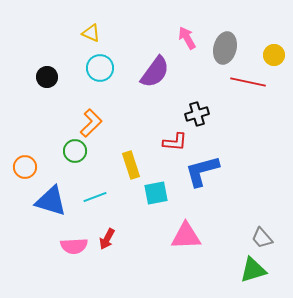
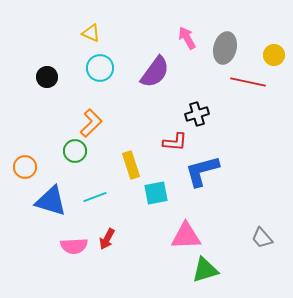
green triangle: moved 48 px left
